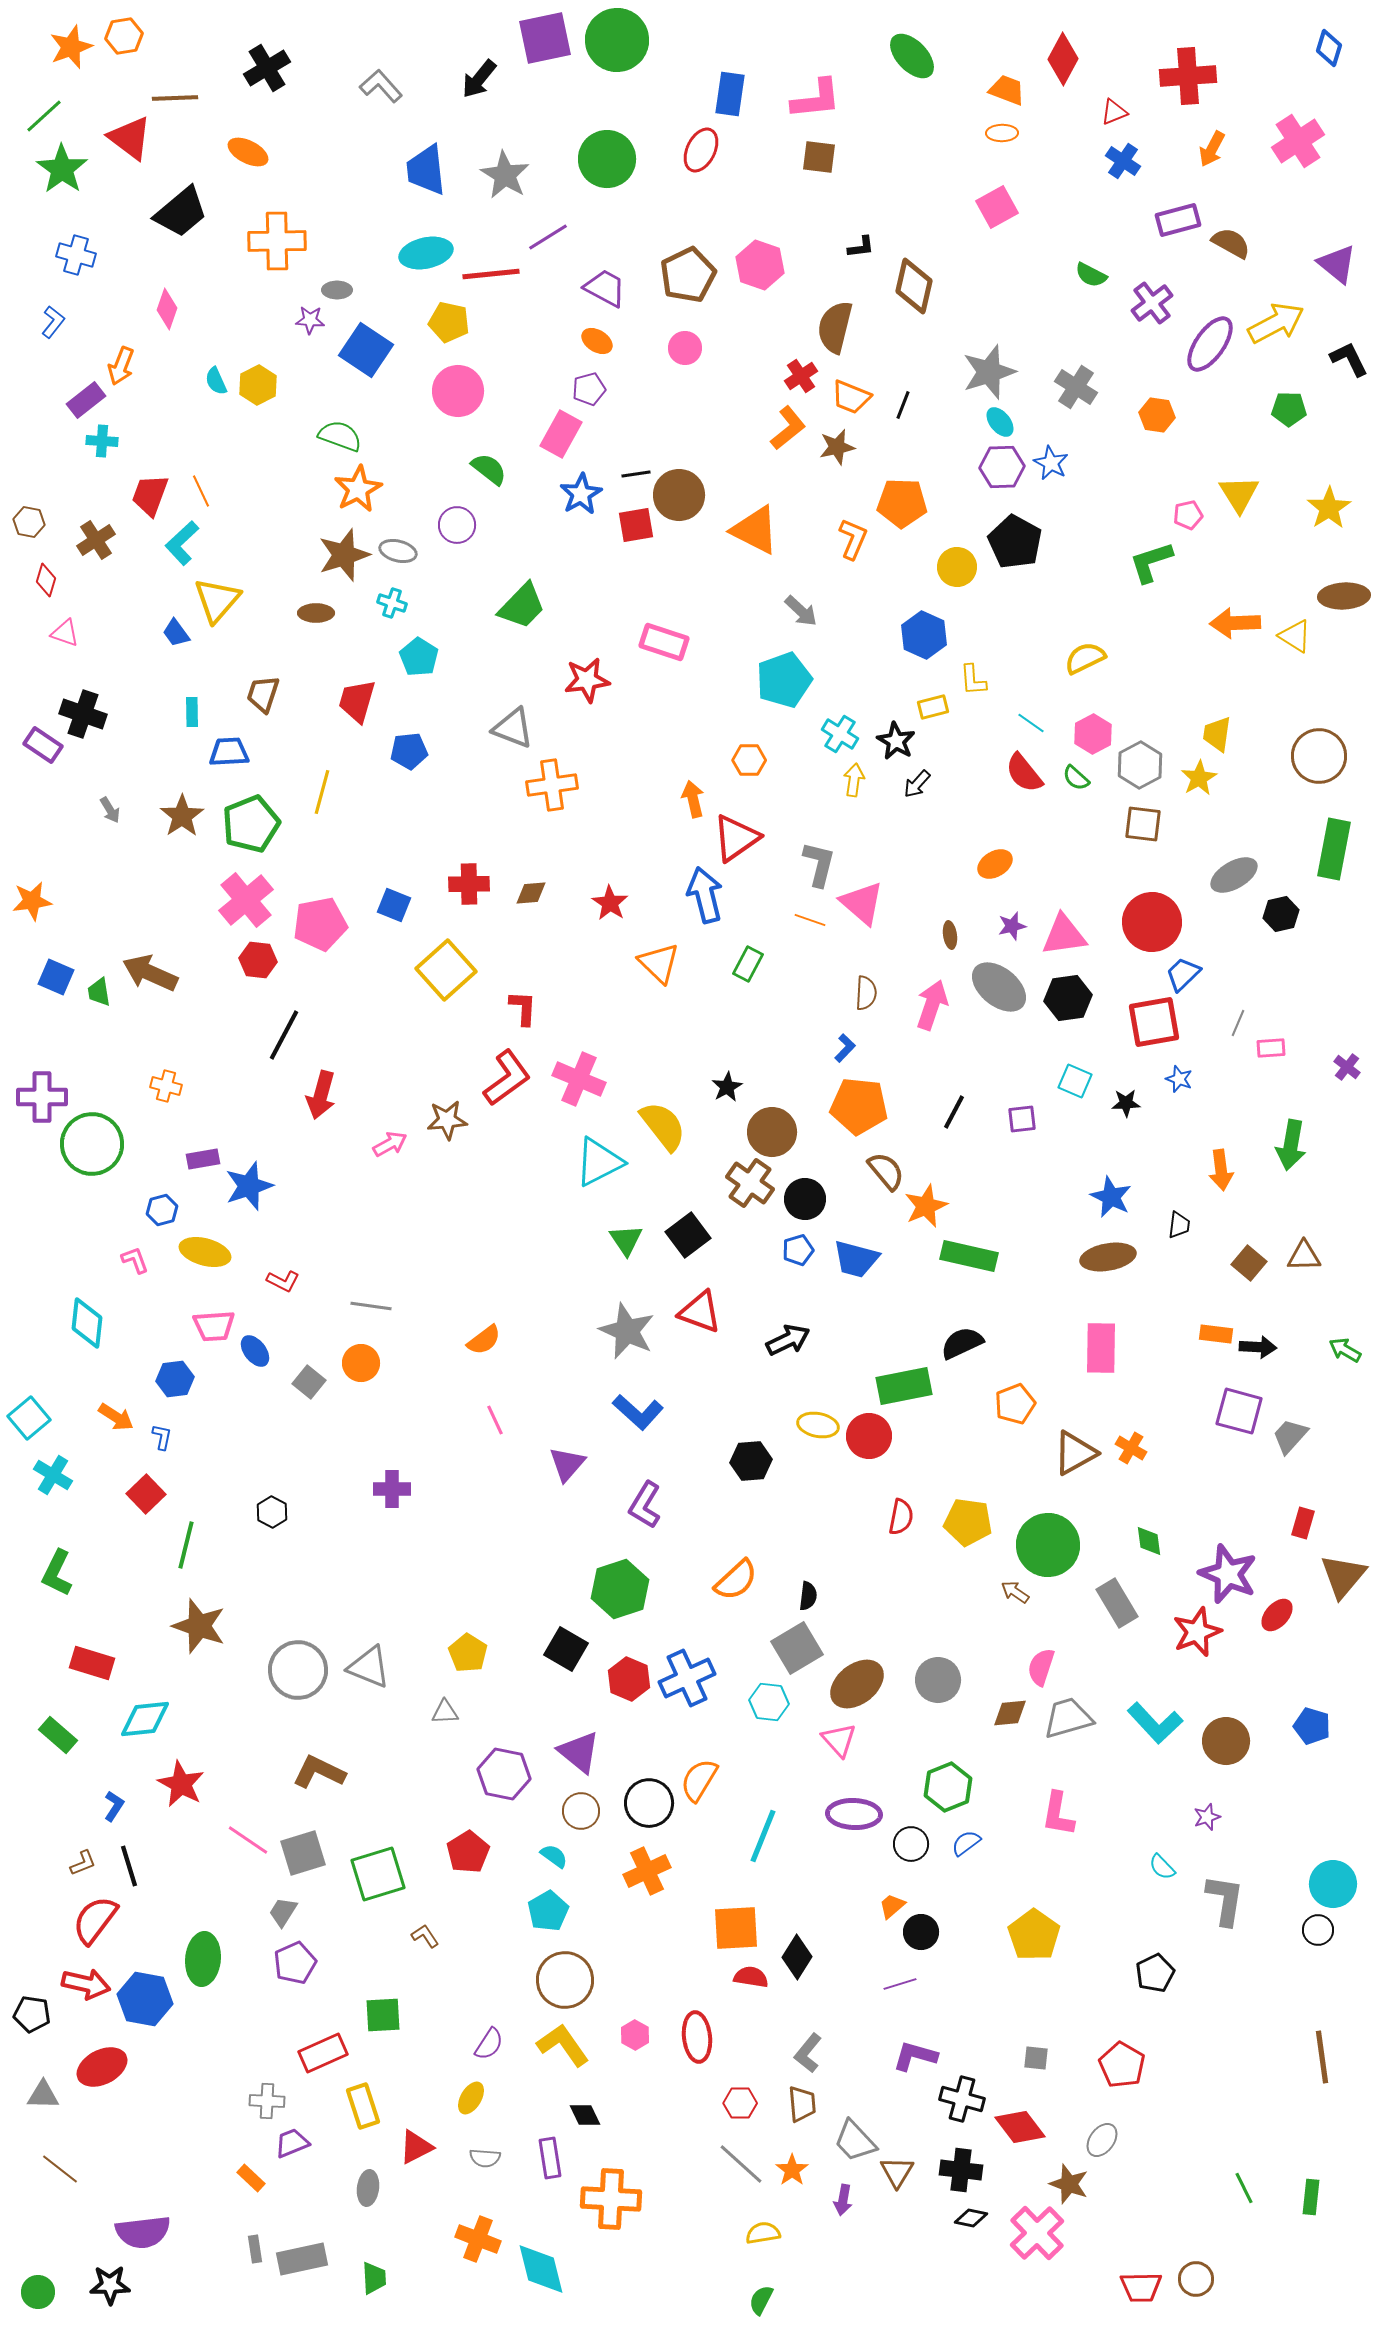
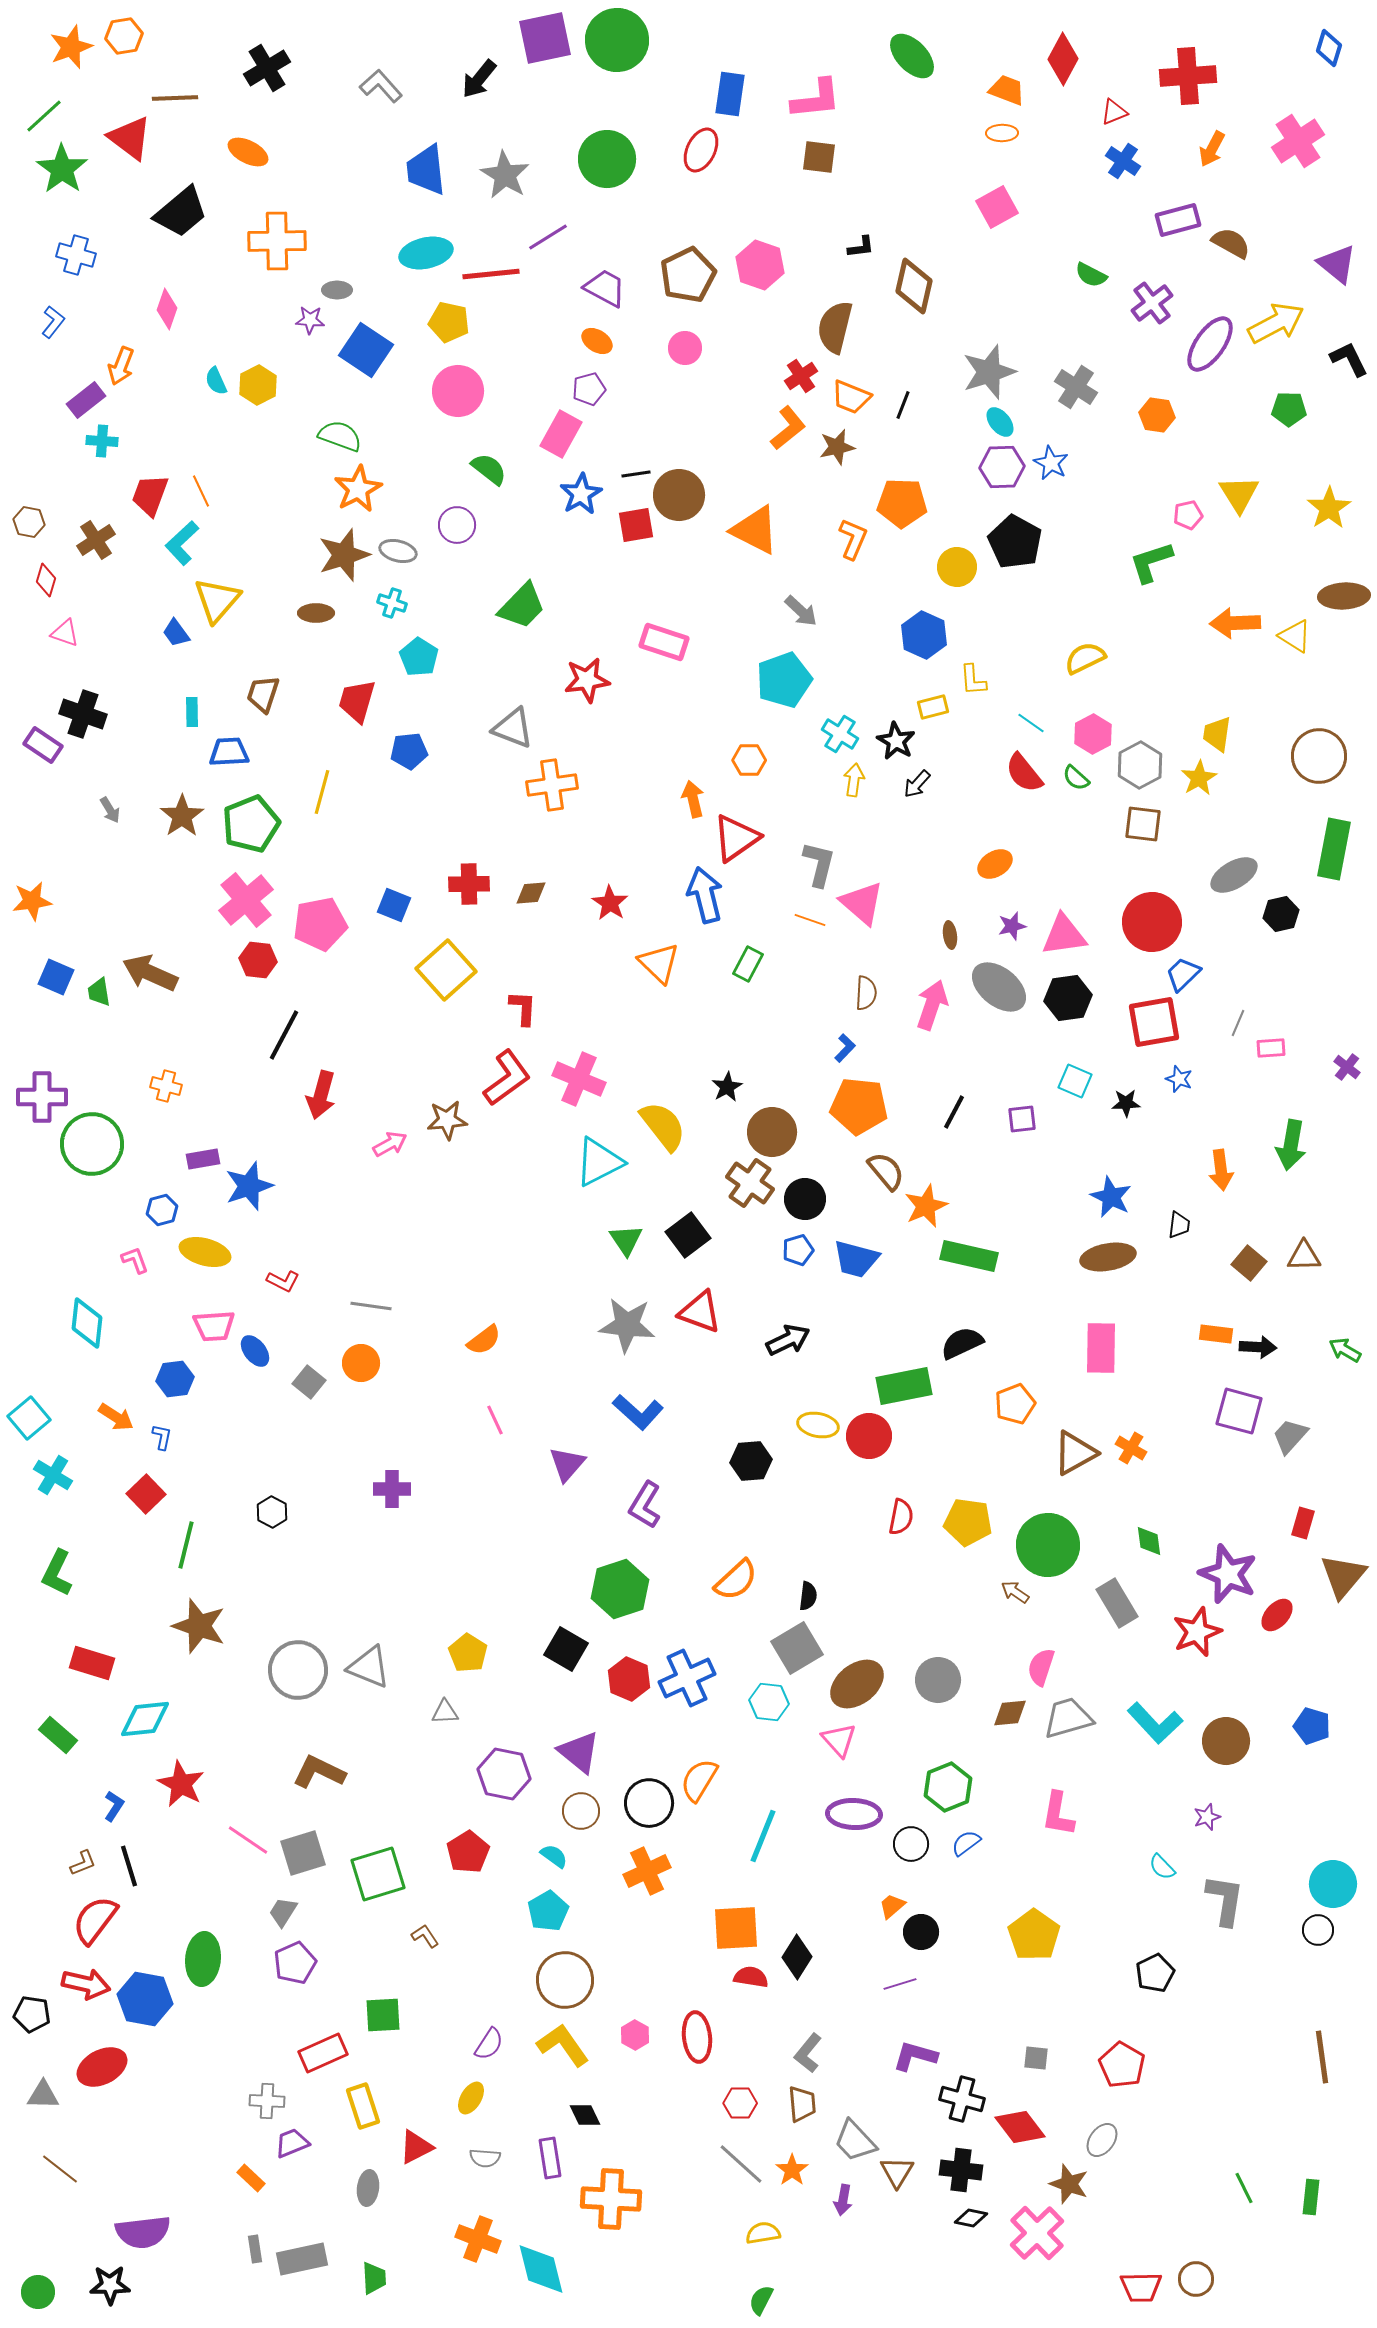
gray star at (627, 1331): moved 6 px up; rotated 18 degrees counterclockwise
